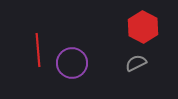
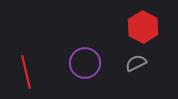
red line: moved 12 px left, 22 px down; rotated 8 degrees counterclockwise
purple circle: moved 13 px right
